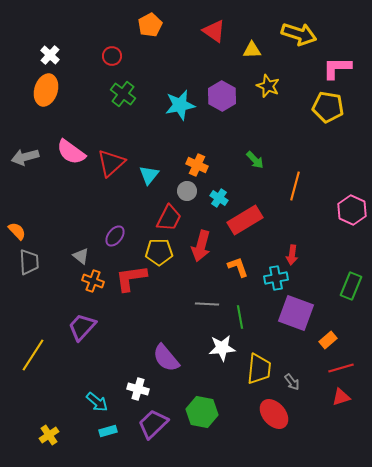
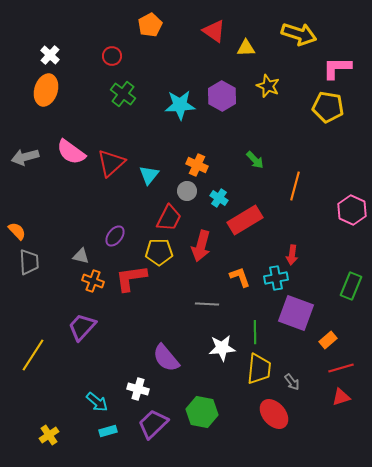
yellow triangle at (252, 50): moved 6 px left, 2 px up
cyan star at (180, 105): rotated 8 degrees clockwise
gray triangle at (81, 256): rotated 24 degrees counterclockwise
orange L-shape at (238, 267): moved 2 px right, 10 px down
green line at (240, 317): moved 15 px right, 15 px down; rotated 10 degrees clockwise
